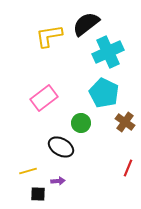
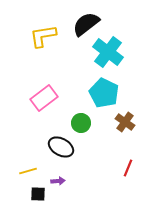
yellow L-shape: moved 6 px left
cyan cross: rotated 28 degrees counterclockwise
